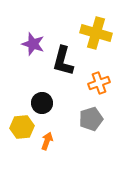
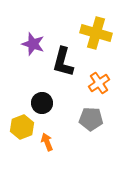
black L-shape: moved 1 px down
orange cross: rotated 15 degrees counterclockwise
gray pentagon: rotated 20 degrees clockwise
yellow hexagon: rotated 15 degrees counterclockwise
orange arrow: moved 1 px down; rotated 42 degrees counterclockwise
